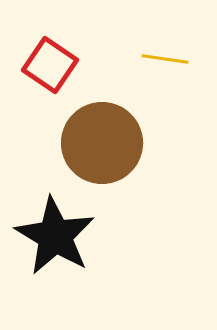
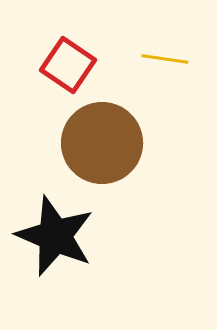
red square: moved 18 px right
black star: rotated 8 degrees counterclockwise
